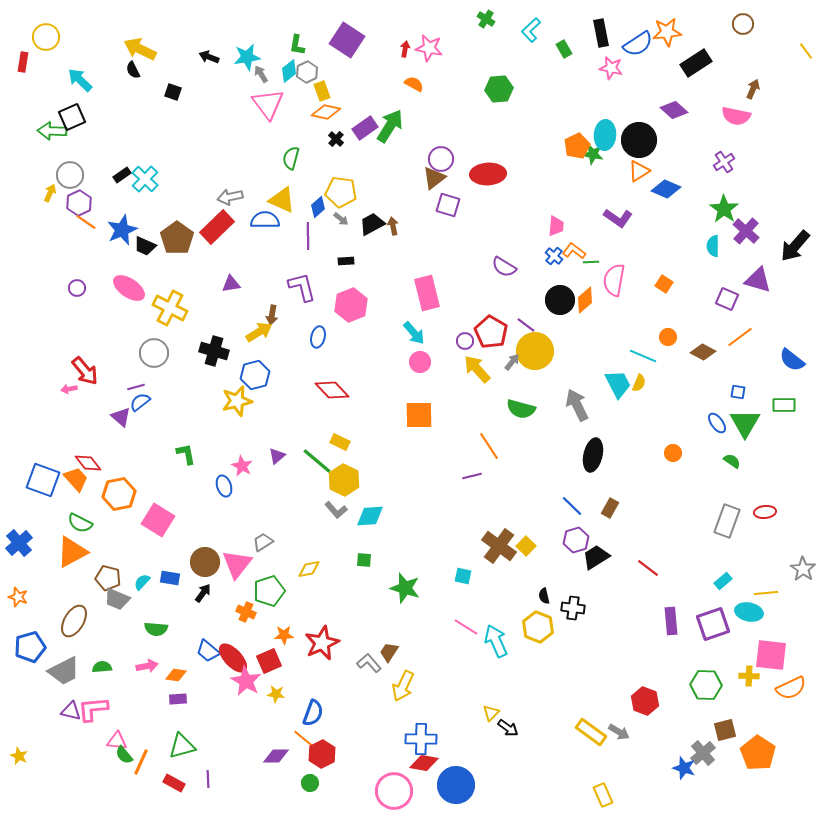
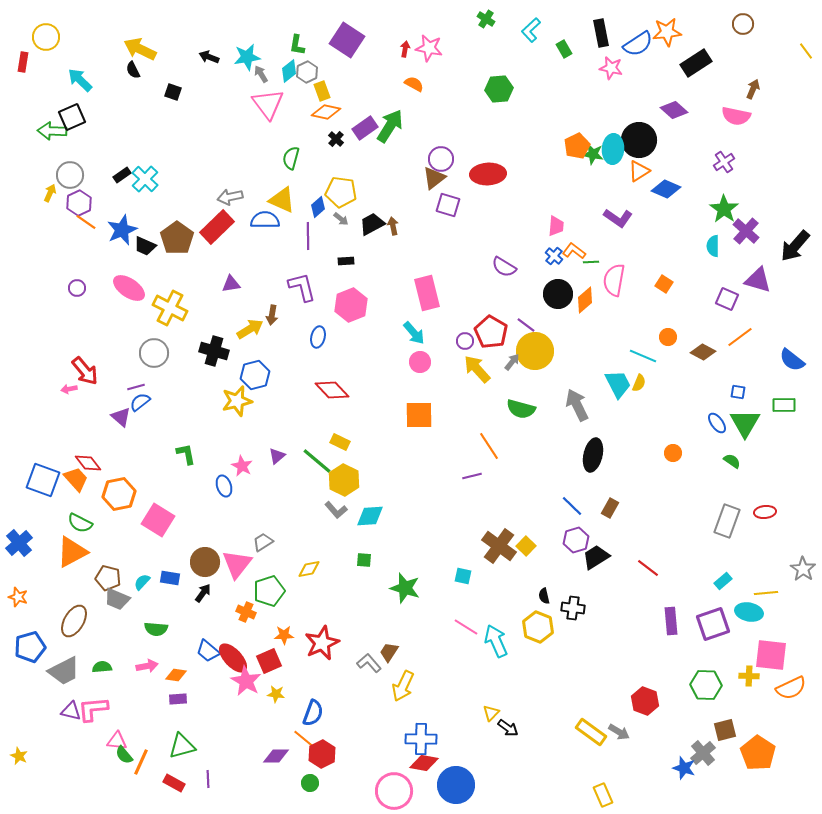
cyan ellipse at (605, 135): moved 8 px right, 14 px down
black circle at (560, 300): moved 2 px left, 6 px up
yellow arrow at (259, 332): moved 9 px left, 3 px up
